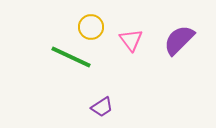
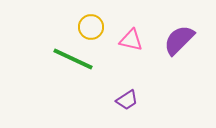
pink triangle: rotated 40 degrees counterclockwise
green line: moved 2 px right, 2 px down
purple trapezoid: moved 25 px right, 7 px up
